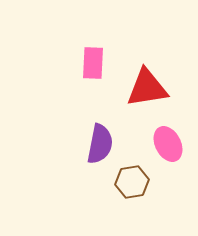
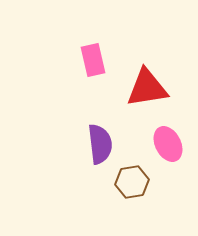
pink rectangle: moved 3 px up; rotated 16 degrees counterclockwise
purple semicircle: rotated 18 degrees counterclockwise
